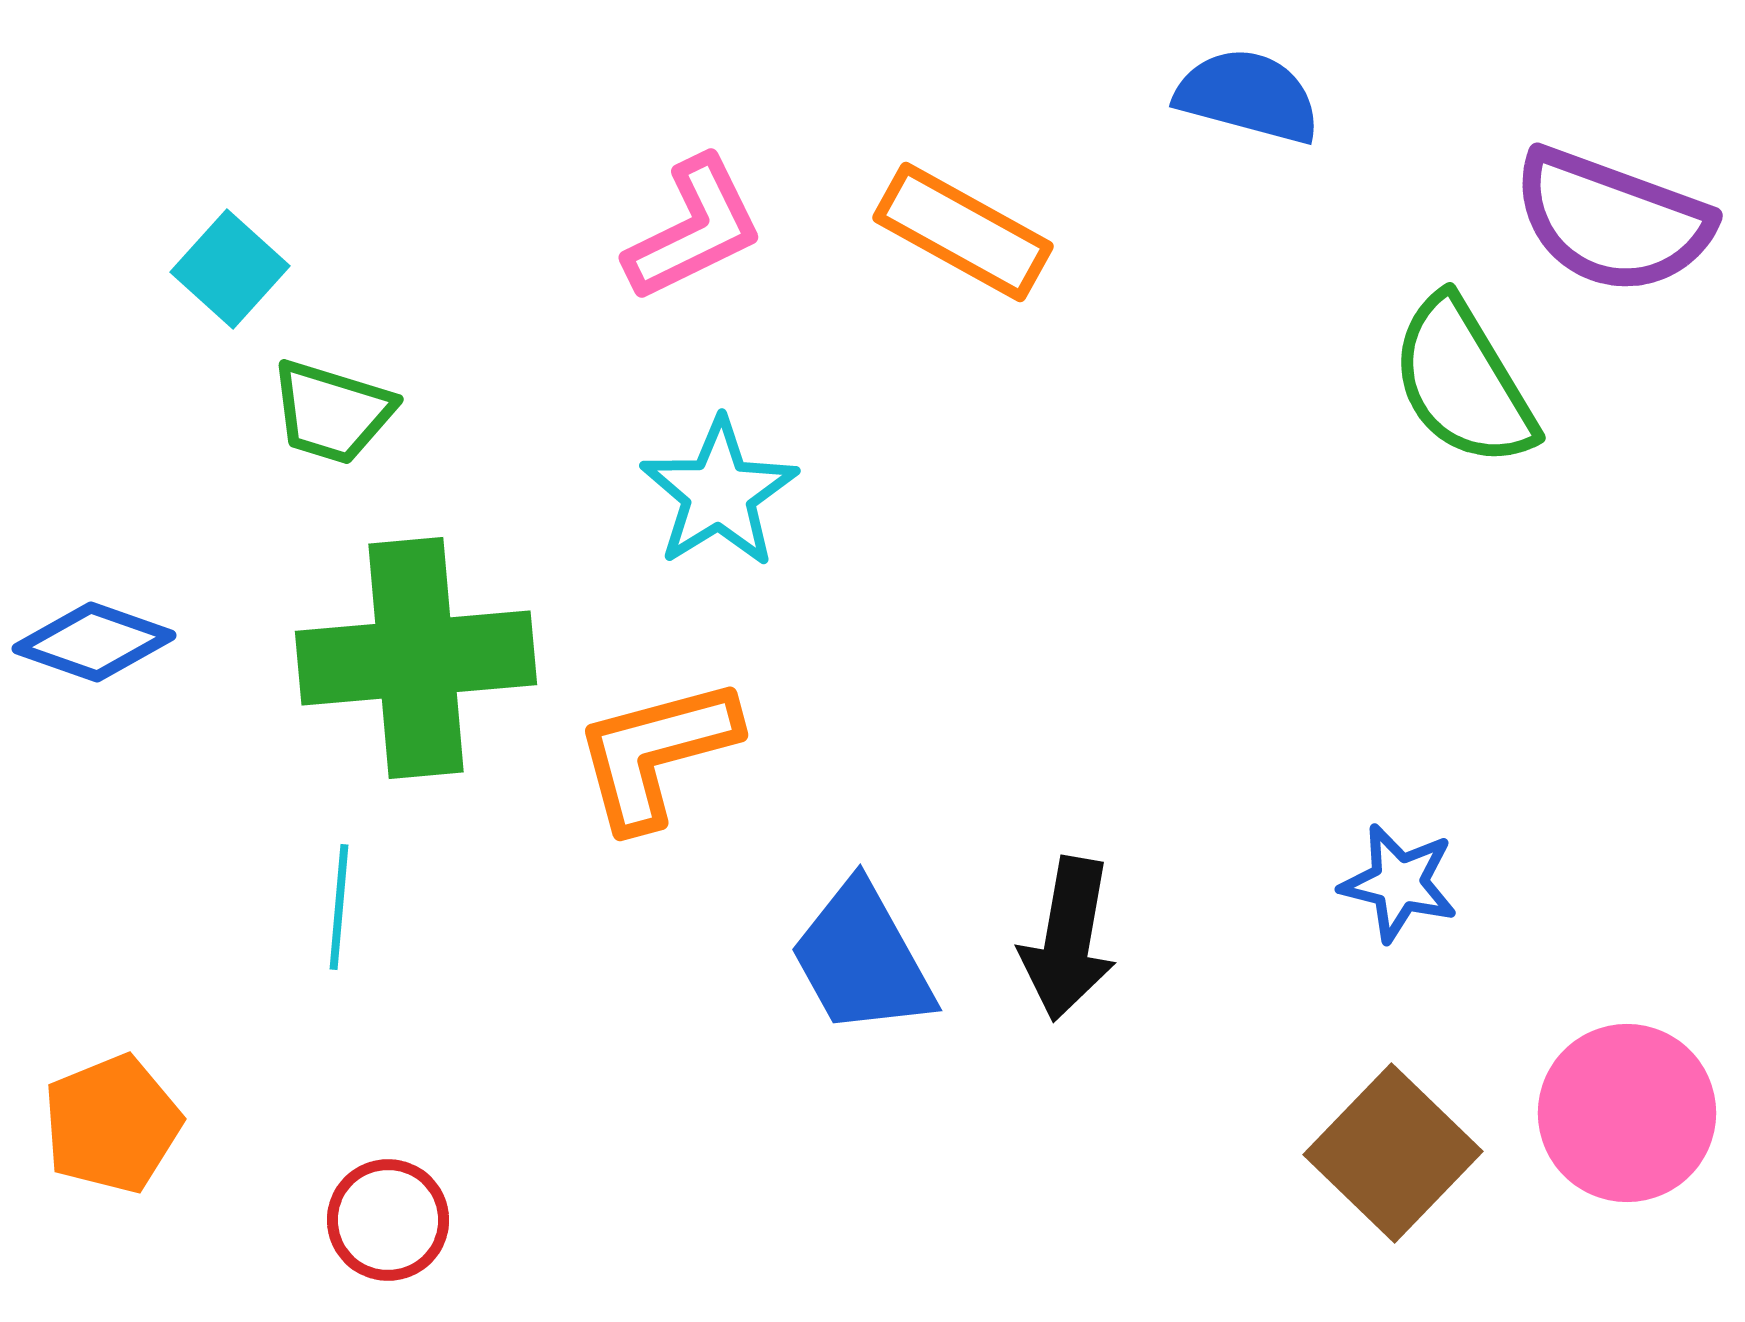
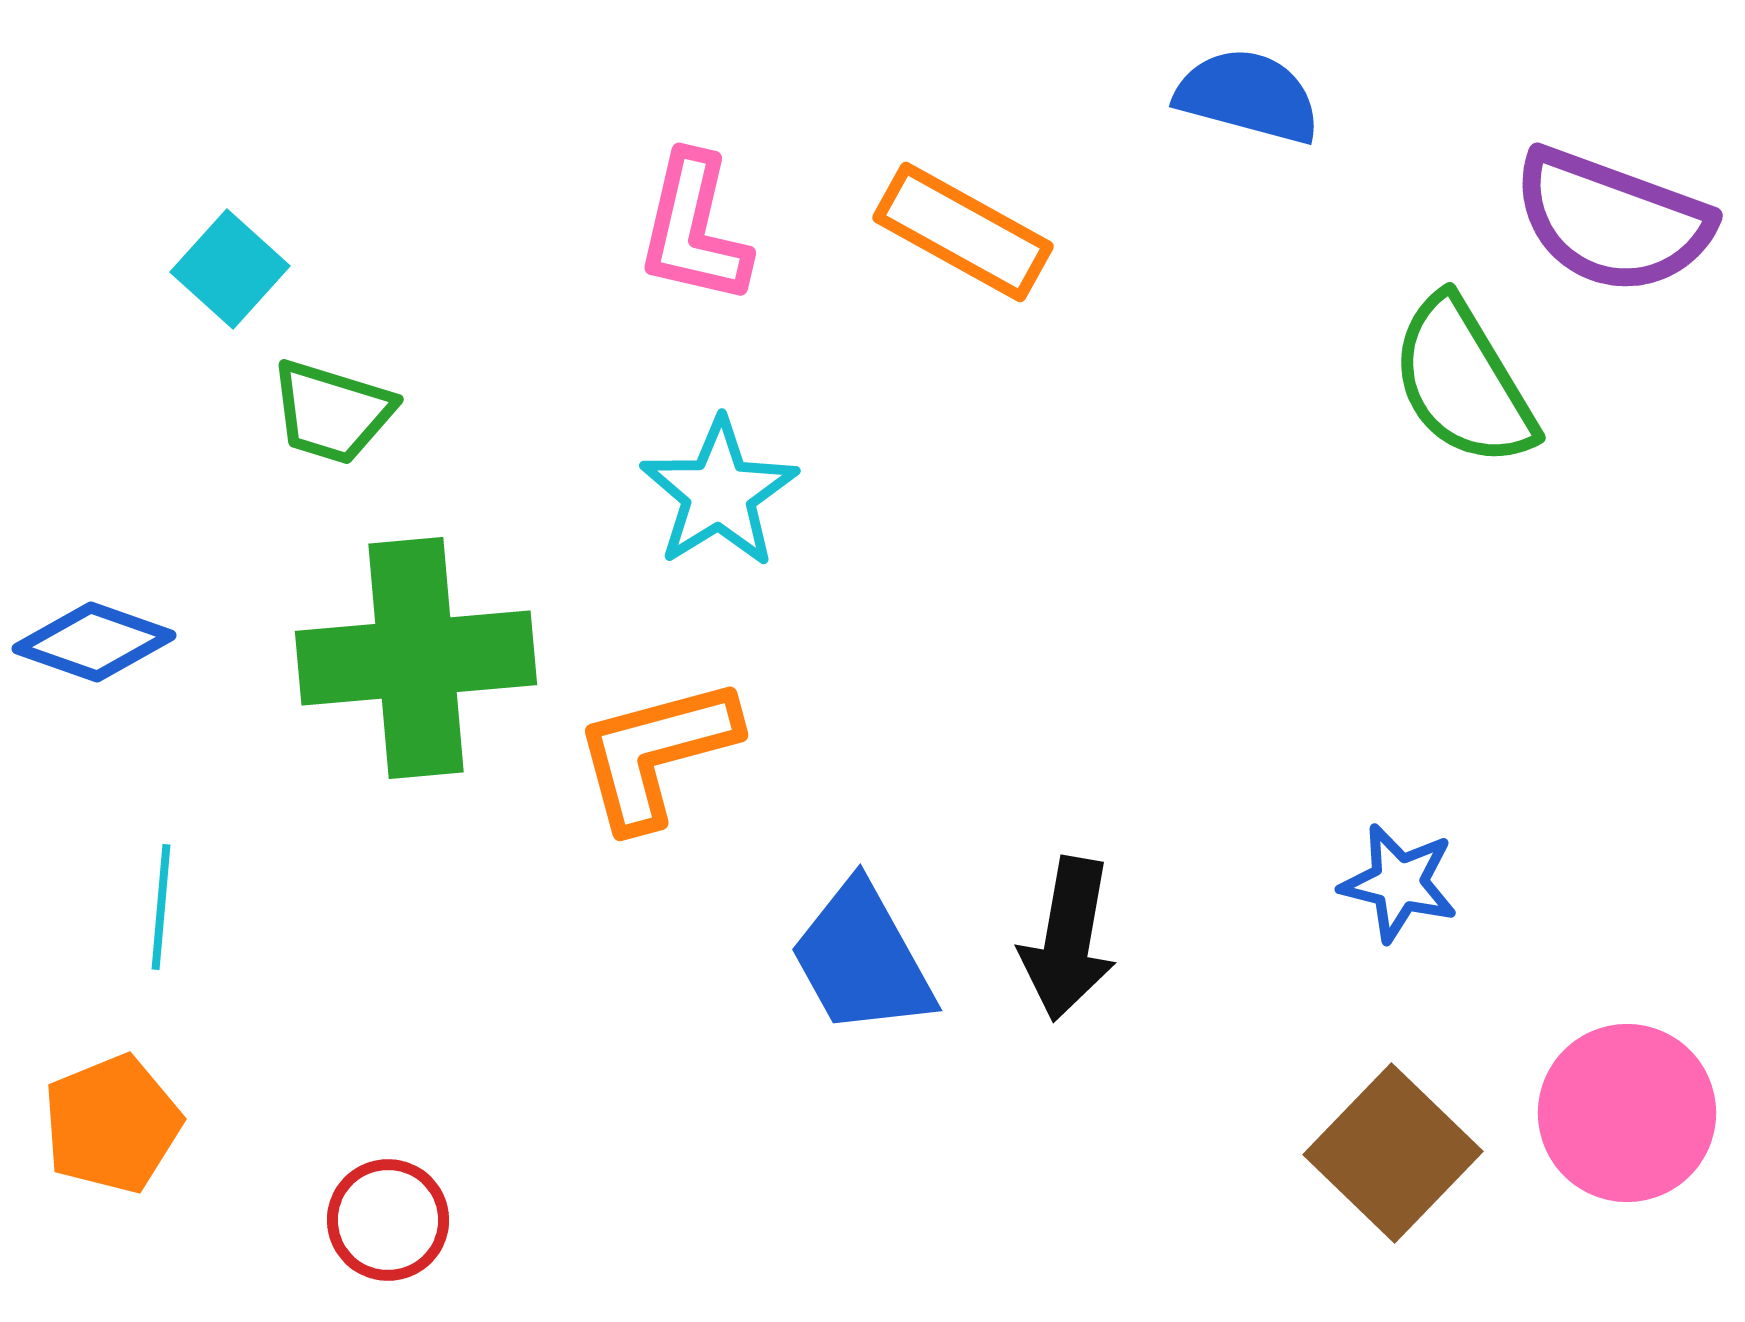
pink L-shape: rotated 129 degrees clockwise
cyan line: moved 178 px left
